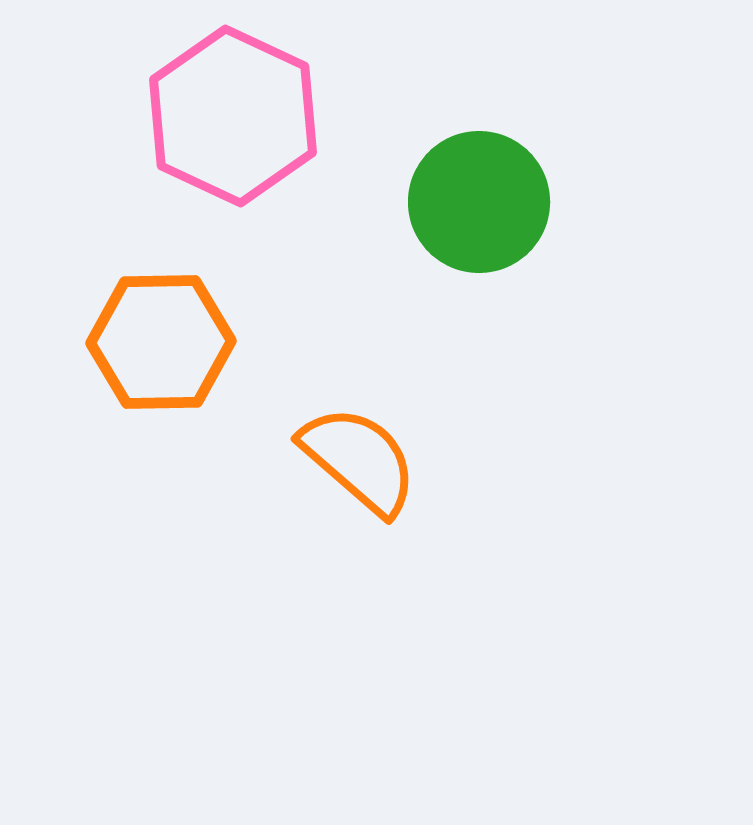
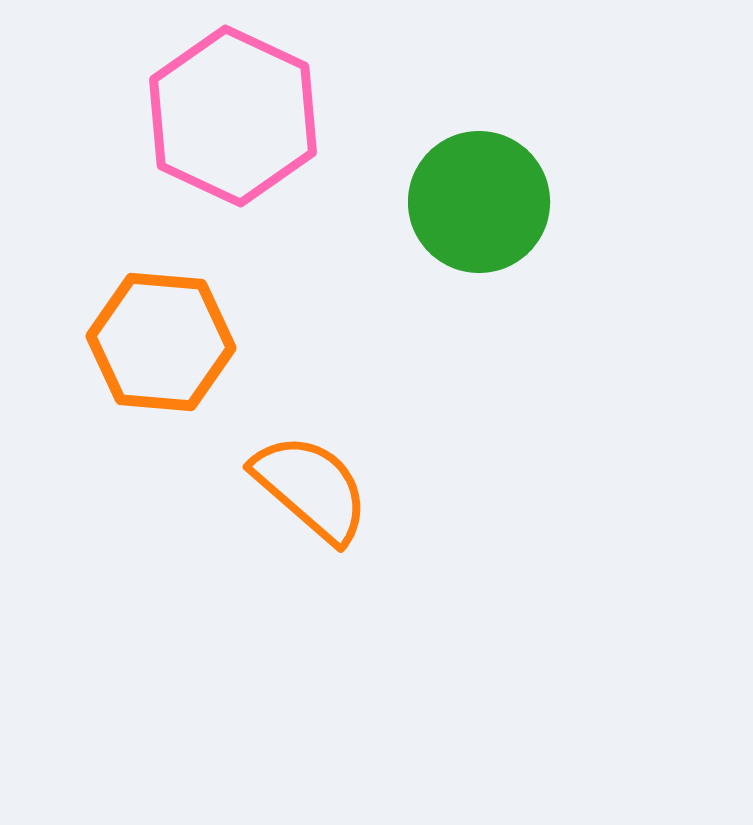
orange hexagon: rotated 6 degrees clockwise
orange semicircle: moved 48 px left, 28 px down
